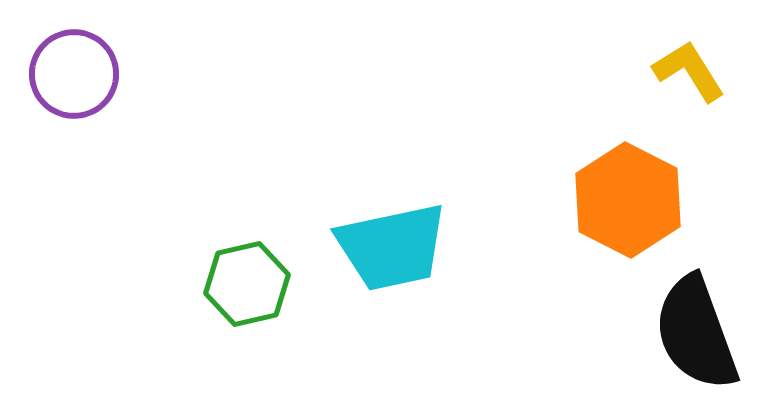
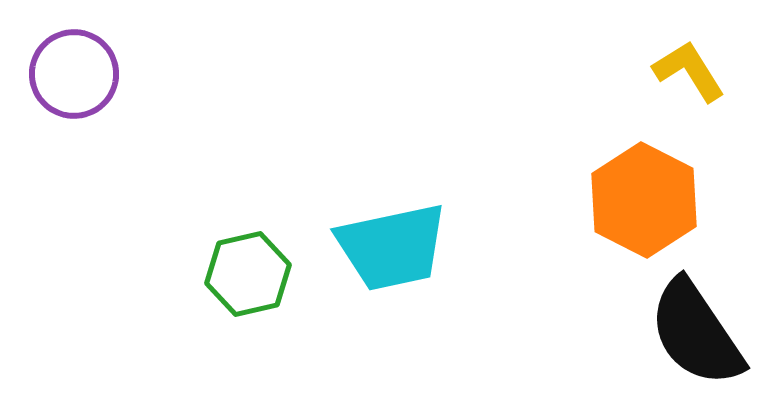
orange hexagon: moved 16 px right
green hexagon: moved 1 px right, 10 px up
black semicircle: rotated 14 degrees counterclockwise
